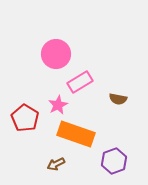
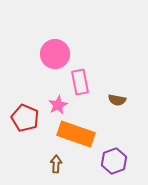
pink circle: moved 1 px left
pink rectangle: rotated 70 degrees counterclockwise
brown semicircle: moved 1 px left, 1 px down
red pentagon: rotated 8 degrees counterclockwise
brown arrow: rotated 120 degrees clockwise
